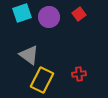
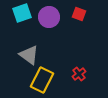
red square: rotated 32 degrees counterclockwise
red cross: rotated 32 degrees counterclockwise
